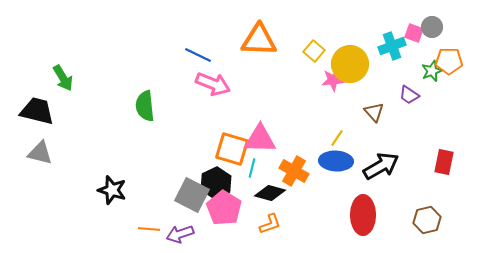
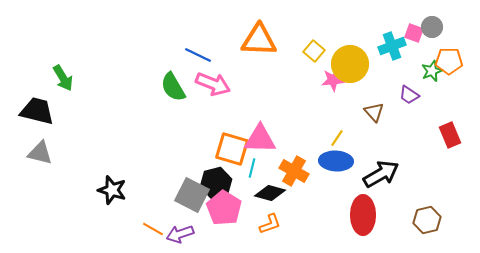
green semicircle: moved 28 px right, 19 px up; rotated 24 degrees counterclockwise
red rectangle: moved 6 px right, 27 px up; rotated 35 degrees counterclockwise
black arrow: moved 8 px down
black hexagon: rotated 12 degrees clockwise
orange line: moved 4 px right; rotated 25 degrees clockwise
